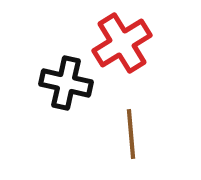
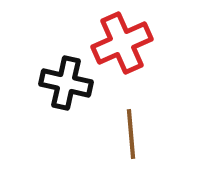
red cross: rotated 8 degrees clockwise
